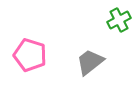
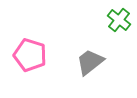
green cross: rotated 25 degrees counterclockwise
